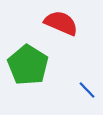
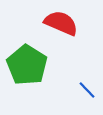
green pentagon: moved 1 px left
